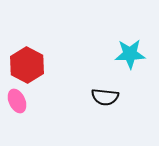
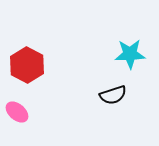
black semicircle: moved 8 px right, 2 px up; rotated 24 degrees counterclockwise
pink ellipse: moved 11 px down; rotated 25 degrees counterclockwise
